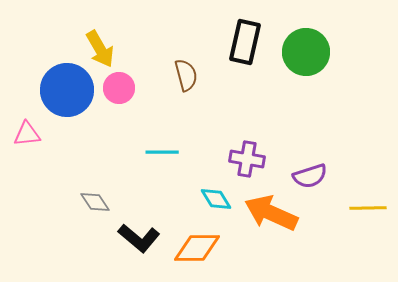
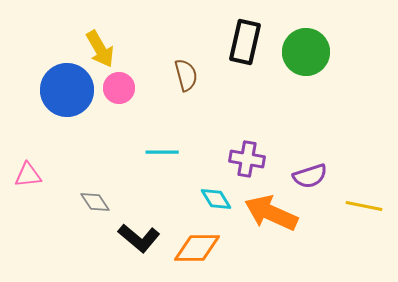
pink triangle: moved 1 px right, 41 px down
yellow line: moved 4 px left, 2 px up; rotated 12 degrees clockwise
